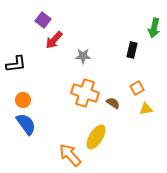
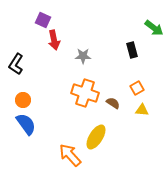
purple square: rotated 14 degrees counterclockwise
green arrow: rotated 66 degrees counterclockwise
red arrow: rotated 54 degrees counterclockwise
black rectangle: rotated 28 degrees counterclockwise
black L-shape: rotated 130 degrees clockwise
yellow triangle: moved 4 px left, 1 px down; rotated 16 degrees clockwise
